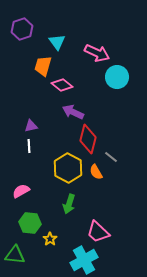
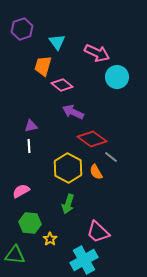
red diamond: moved 4 px right; rotated 68 degrees counterclockwise
green arrow: moved 1 px left
